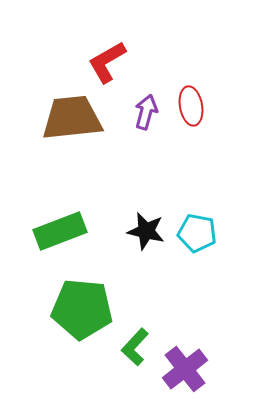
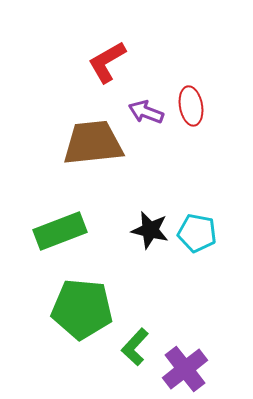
purple arrow: rotated 84 degrees counterclockwise
brown trapezoid: moved 21 px right, 25 px down
black star: moved 4 px right, 1 px up
